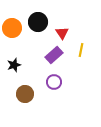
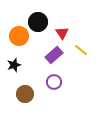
orange circle: moved 7 px right, 8 px down
yellow line: rotated 64 degrees counterclockwise
